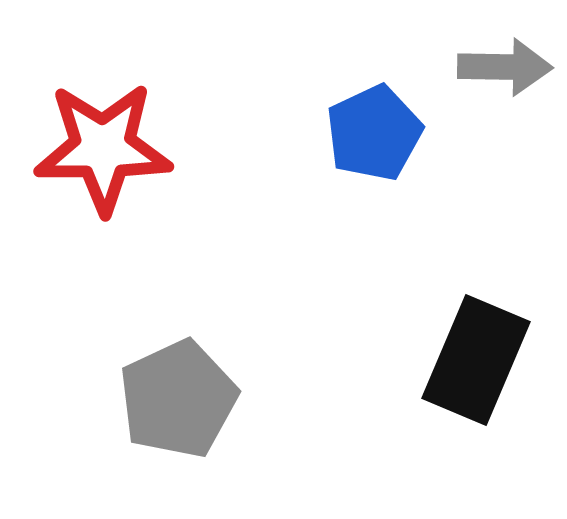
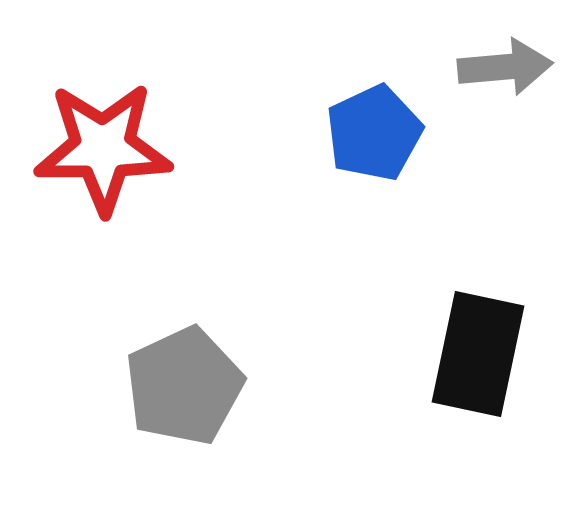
gray arrow: rotated 6 degrees counterclockwise
black rectangle: moved 2 px right, 6 px up; rotated 11 degrees counterclockwise
gray pentagon: moved 6 px right, 13 px up
